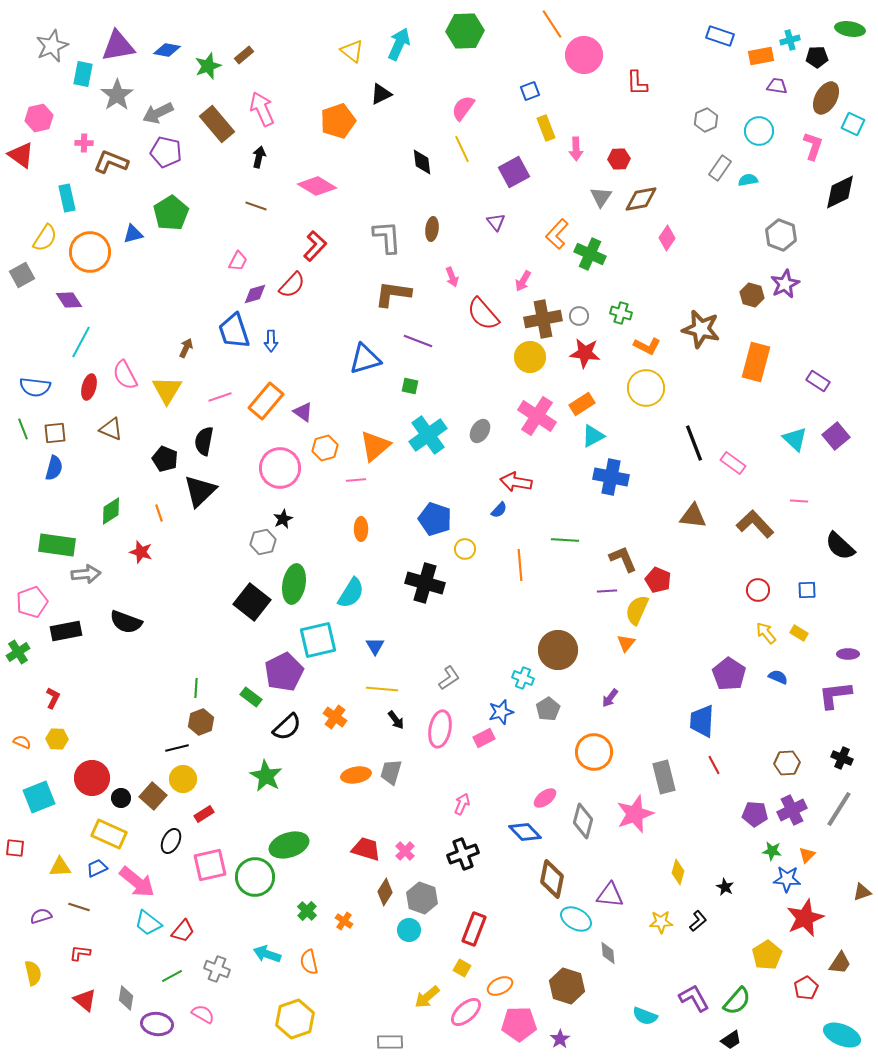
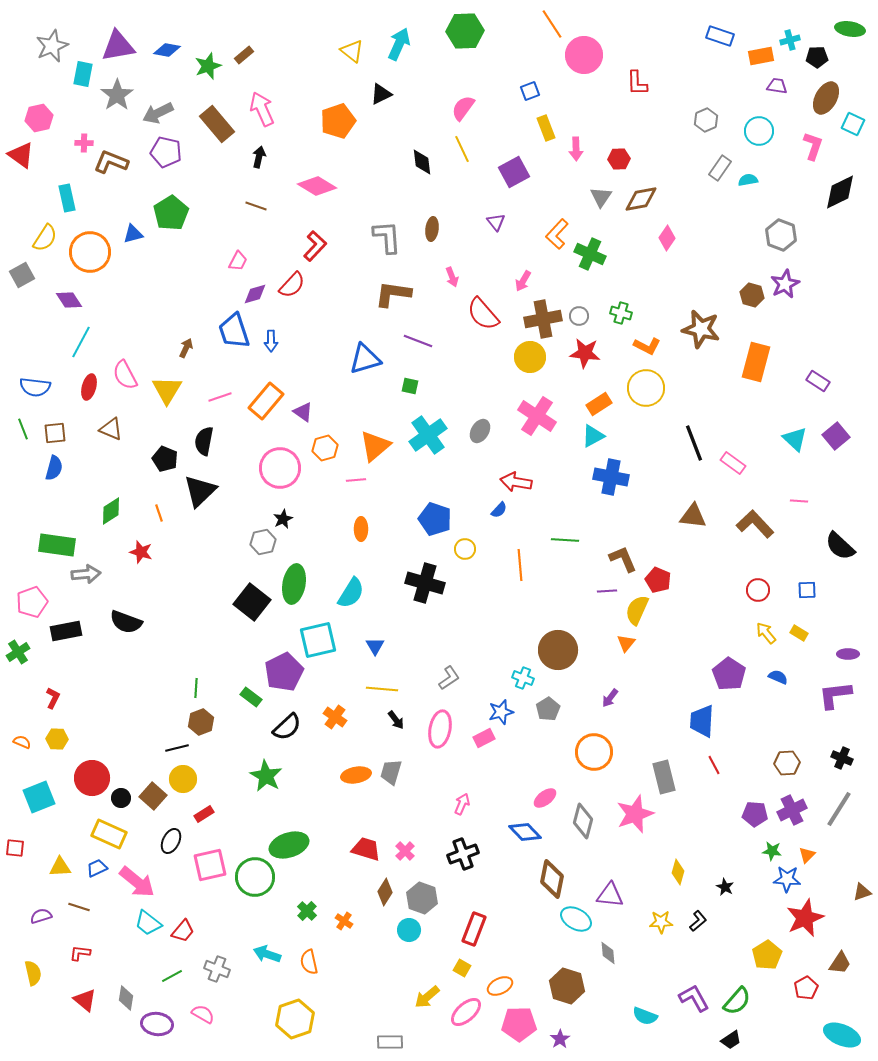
orange rectangle at (582, 404): moved 17 px right
